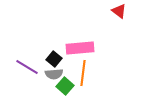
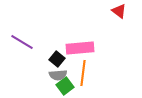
black square: moved 3 px right
purple line: moved 5 px left, 25 px up
gray semicircle: moved 4 px right, 1 px down
green square: rotated 12 degrees clockwise
